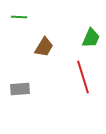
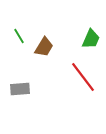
green line: moved 19 px down; rotated 56 degrees clockwise
green trapezoid: moved 1 px down
red line: rotated 20 degrees counterclockwise
